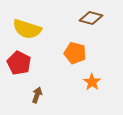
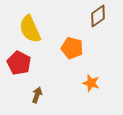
brown diamond: moved 7 px right, 2 px up; rotated 50 degrees counterclockwise
yellow semicircle: moved 3 px right; rotated 48 degrees clockwise
orange pentagon: moved 3 px left, 5 px up
orange star: moved 1 px left, 1 px down; rotated 18 degrees counterclockwise
